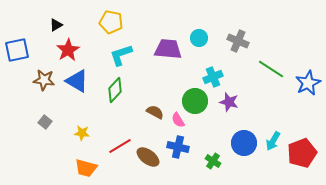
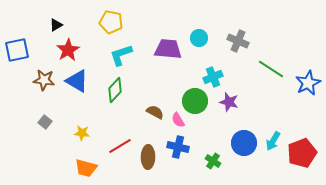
brown ellipse: rotated 55 degrees clockwise
